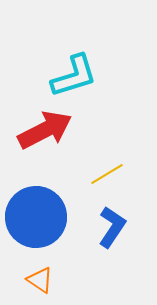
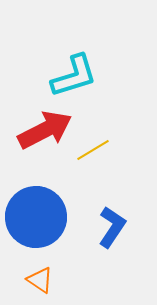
yellow line: moved 14 px left, 24 px up
